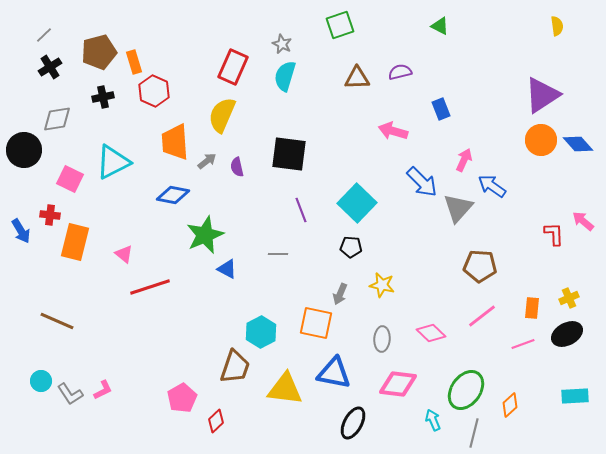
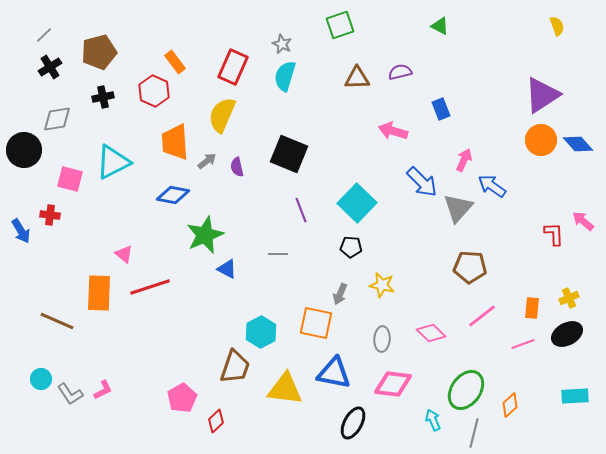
yellow semicircle at (557, 26): rotated 12 degrees counterclockwise
orange rectangle at (134, 62): moved 41 px right; rotated 20 degrees counterclockwise
black square at (289, 154): rotated 15 degrees clockwise
pink square at (70, 179): rotated 12 degrees counterclockwise
orange rectangle at (75, 242): moved 24 px right, 51 px down; rotated 12 degrees counterclockwise
brown pentagon at (480, 266): moved 10 px left, 1 px down
cyan circle at (41, 381): moved 2 px up
pink diamond at (398, 384): moved 5 px left
